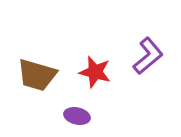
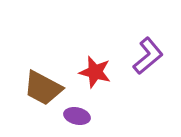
brown trapezoid: moved 6 px right, 13 px down; rotated 12 degrees clockwise
